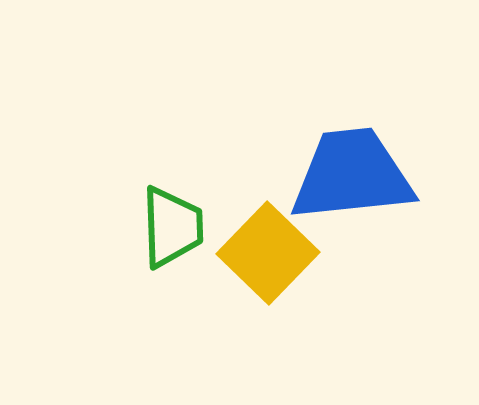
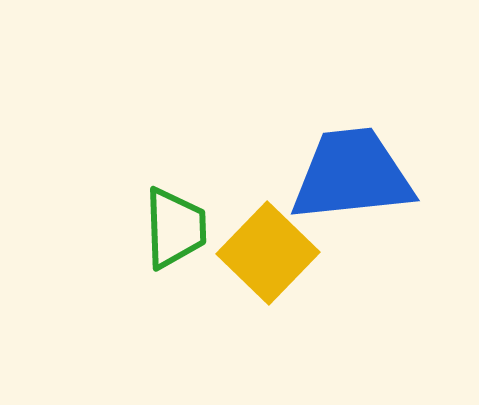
green trapezoid: moved 3 px right, 1 px down
